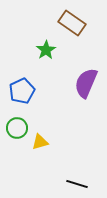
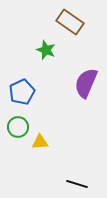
brown rectangle: moved 2 px left, 1 px up
green star: rotated 18 degrees counterclockwise
blue pentagon: moved 1 px down
green circle: moved 1 px right, 1 px up
yellow triangle: rotated 12 degrees clockwise
